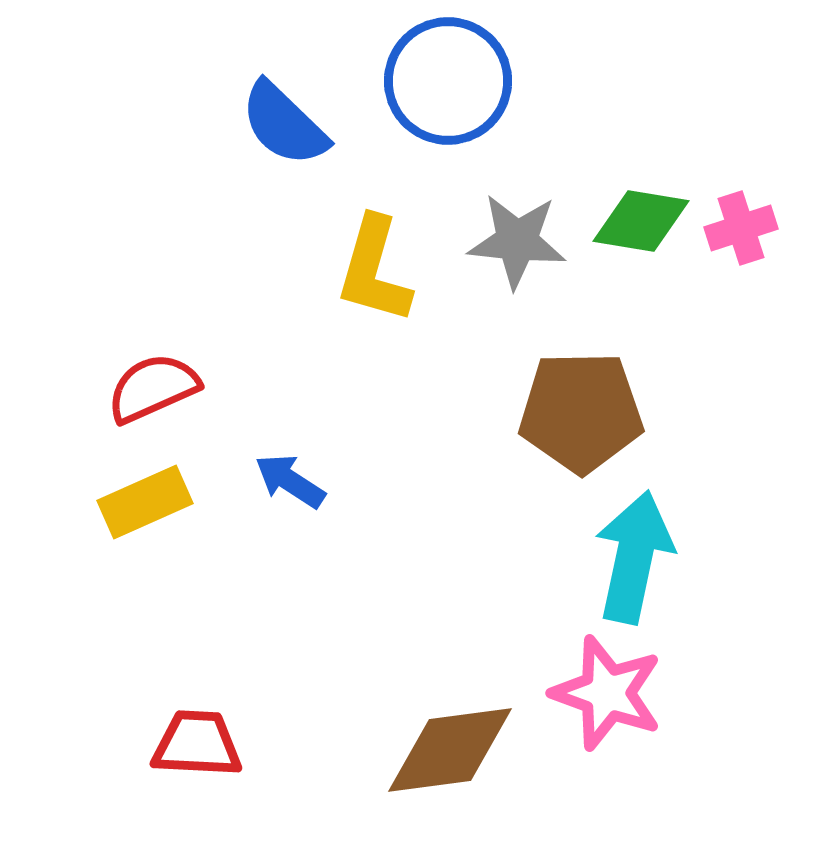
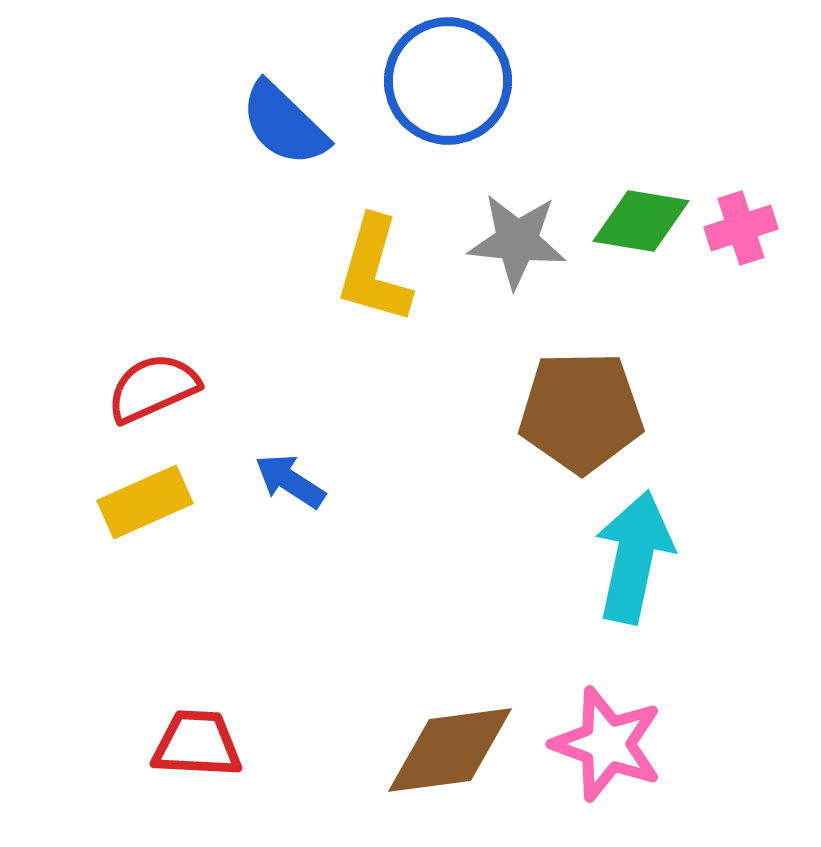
pink star: moved 51 px down
